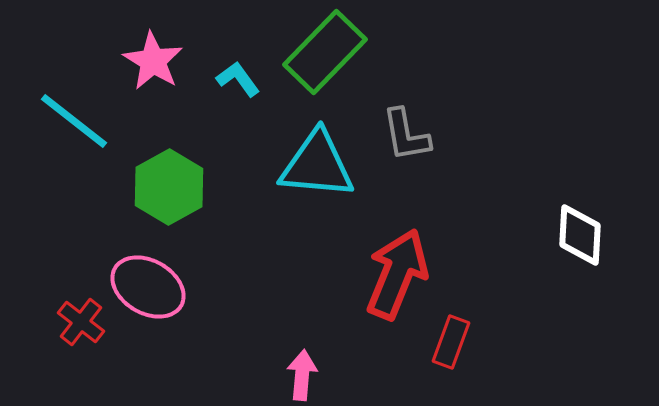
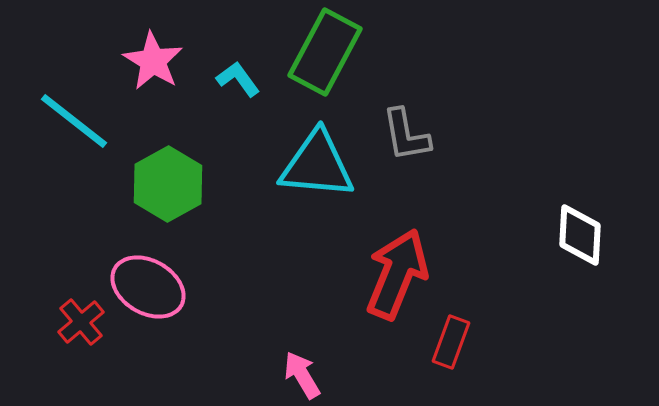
green rectangle: rotated 16 degrees counterclockwise
green hexagon: moved 1 px left, 3 px up
red cross: rotated 12 degrees clockwise
pink arrow: rotated 36 degrees counterclockwise
